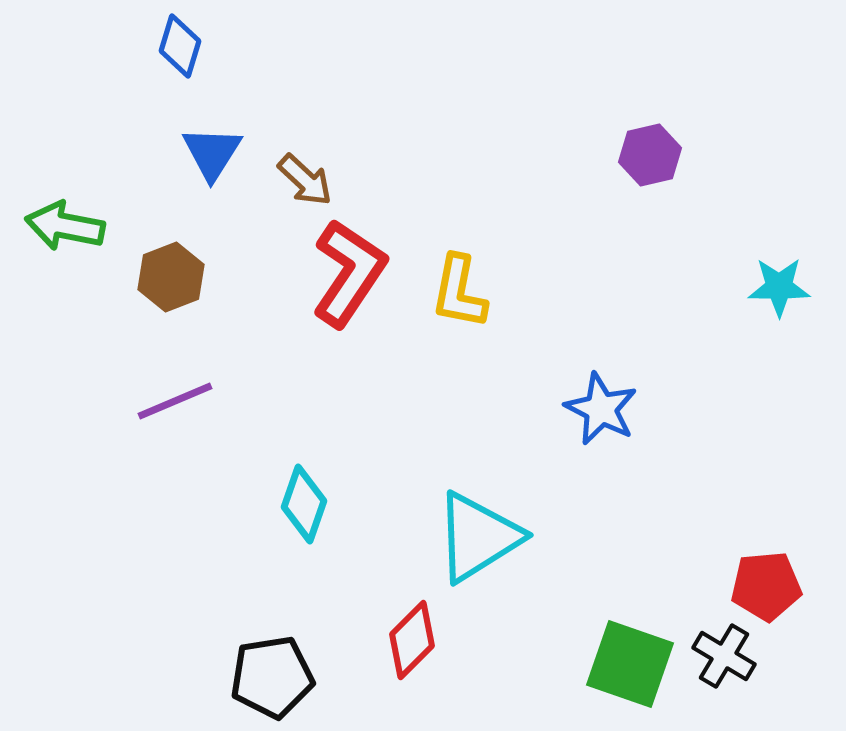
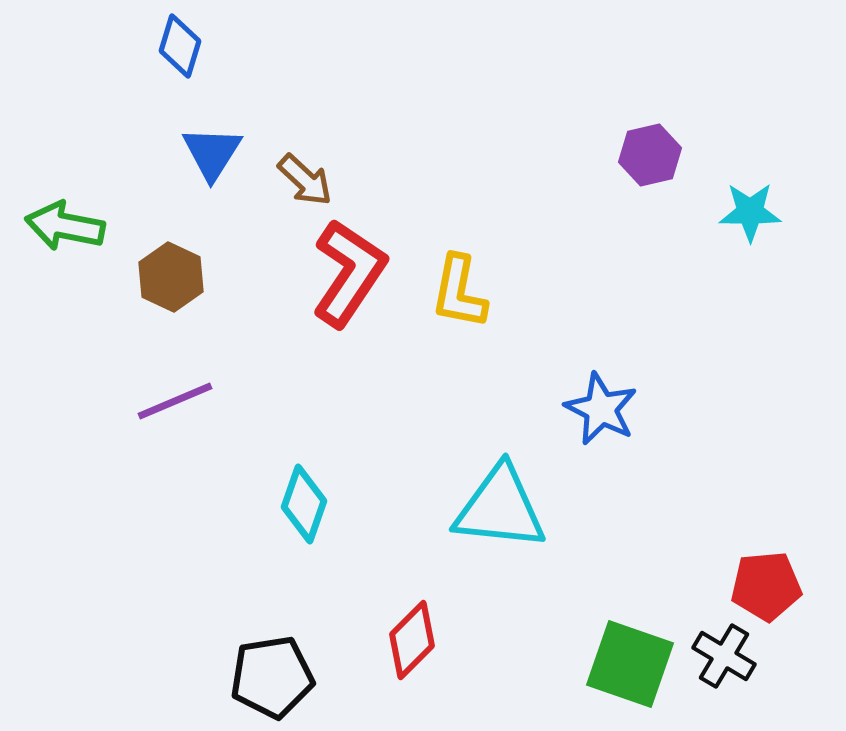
brown hexagon: rotated 14 degrees counterclockwise
cyan star: moved 29 px left, 75 px up
cyan triangle: moved 22 px right, 29 px up; rotated 38 degrees clockwise
